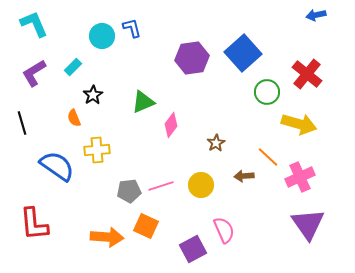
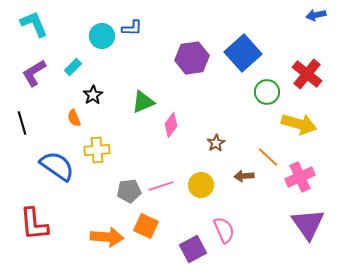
blue L-shape: rotated 105 degrees clockwise
